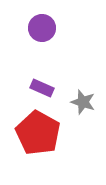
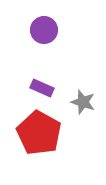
purple circle: moved 2 px right, 2 px down
red pentagon: moved 1 px right
